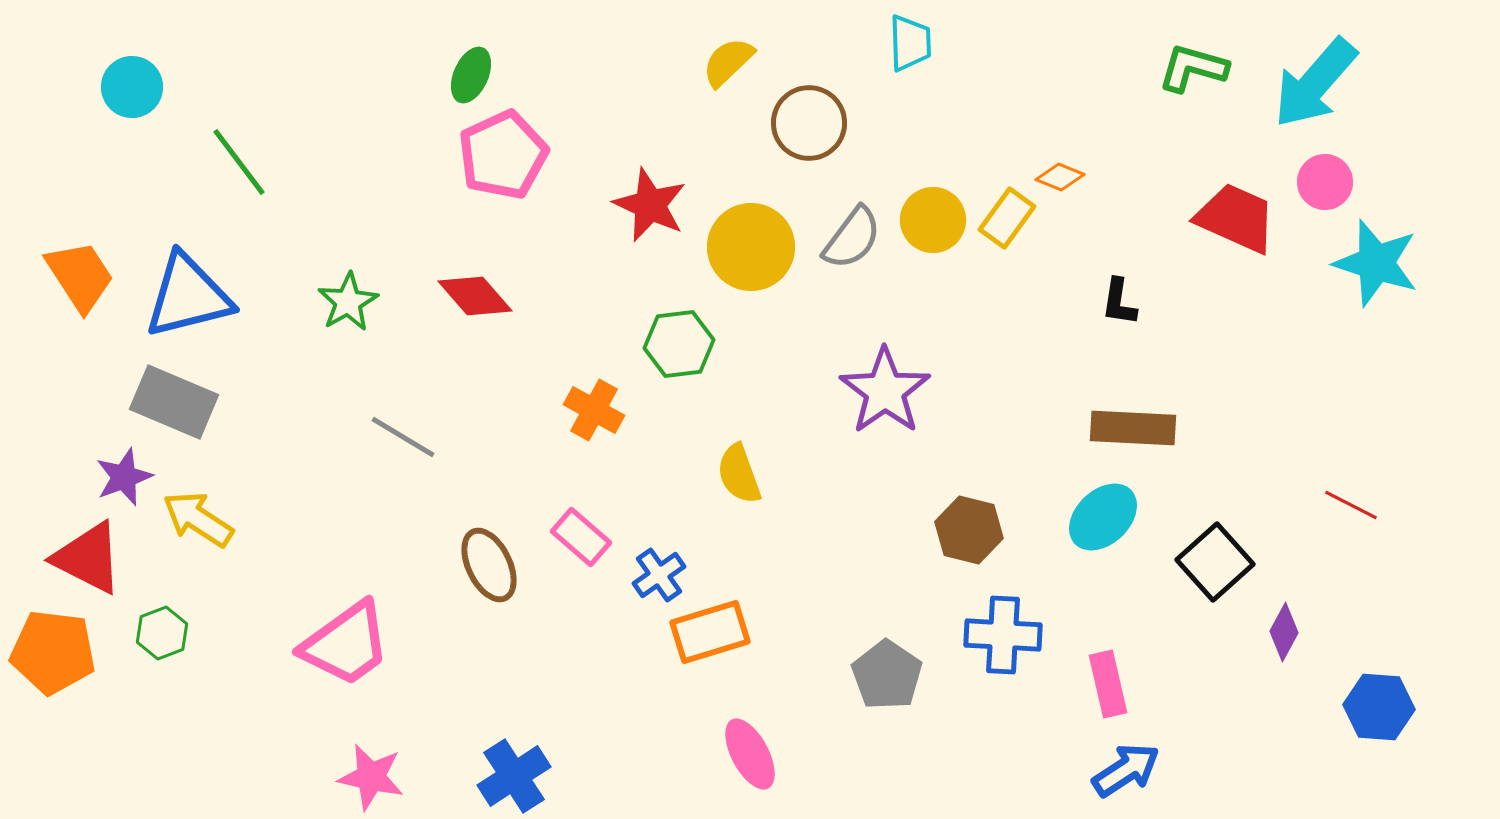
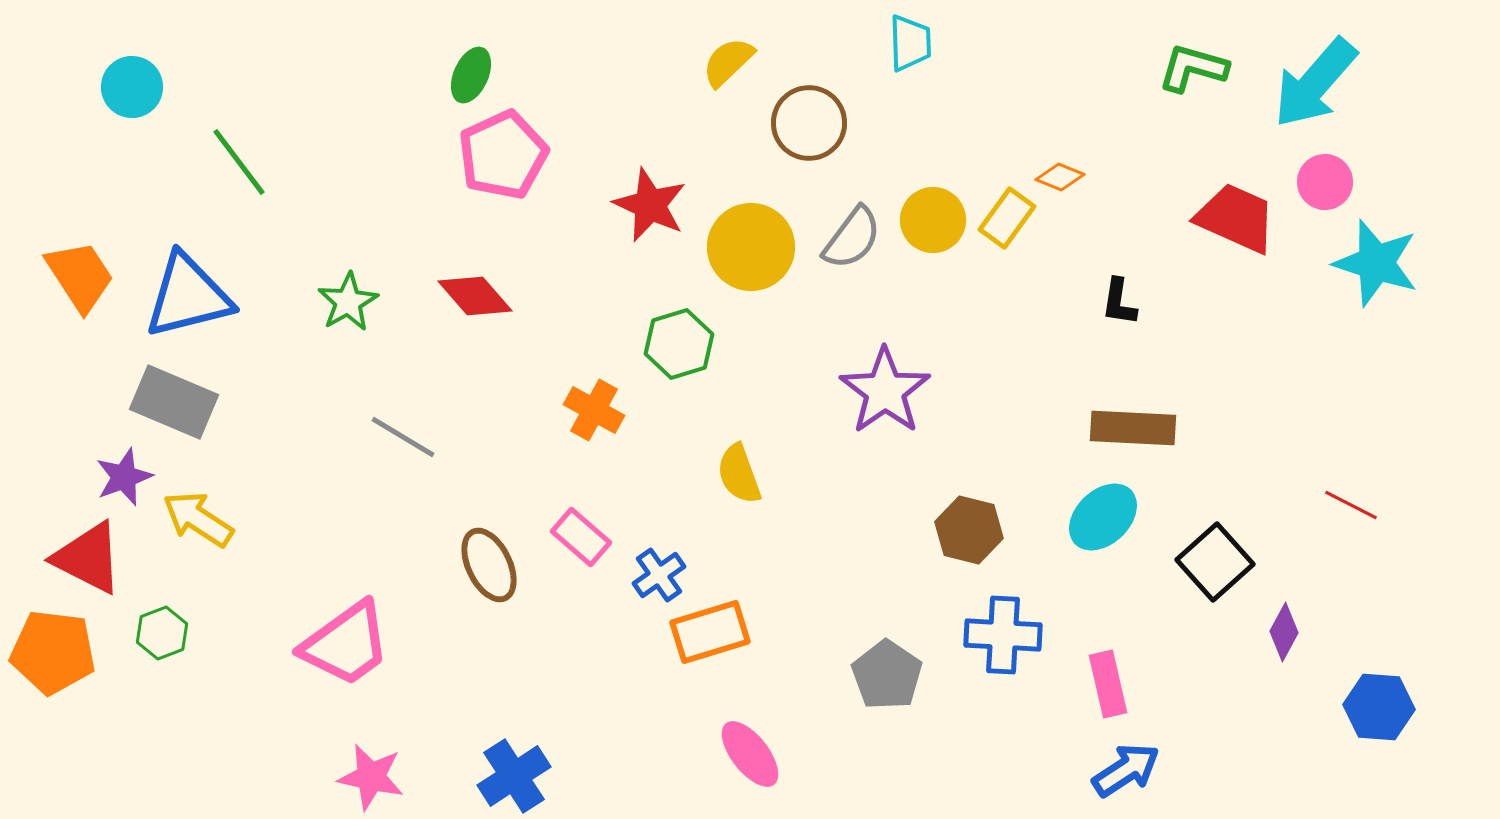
green hexagon at (679, 344): rotated 10 degrees counterclockwise
pink ellipse at (750, 754): rotated 10 degrees counterclockwise
